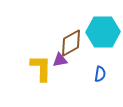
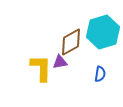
cyan hexagon: rotated 16 degrees counterclockwise
brown diamond: moved 1 px up
purple triangle: moved 2 px down
